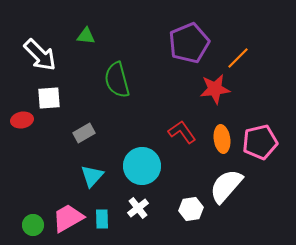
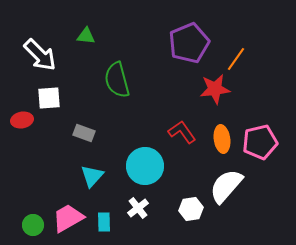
orange line: moved 2 px left, 1 px down; rotated 10 degrees counterclockwise
gray rectangle: rotated 50 degrees clockwise
cyan circle: moved 3 px right
cyan rectangle: moved 2 px right, 3 px down
